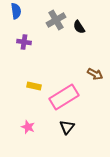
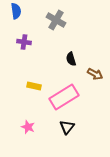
gray cross: rotated 30 degrees counterclockwise
black semicircle: moved 8 px left, 32 px down; rotated 16 degrees clockwise
